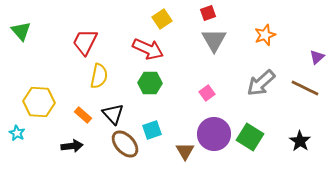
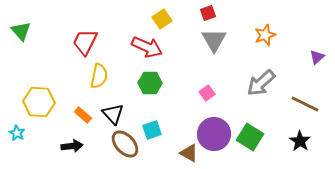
red arrow: moved 1 px left, 2 px up
brown line: moved 16 px down
brown triangle: moved 4 px right, 2 px down; rotated 30 degrees counterclockwise
